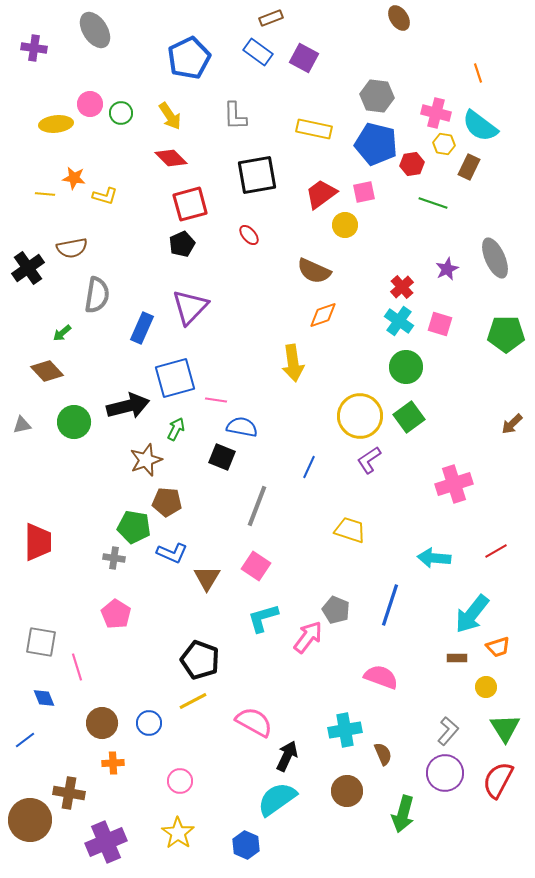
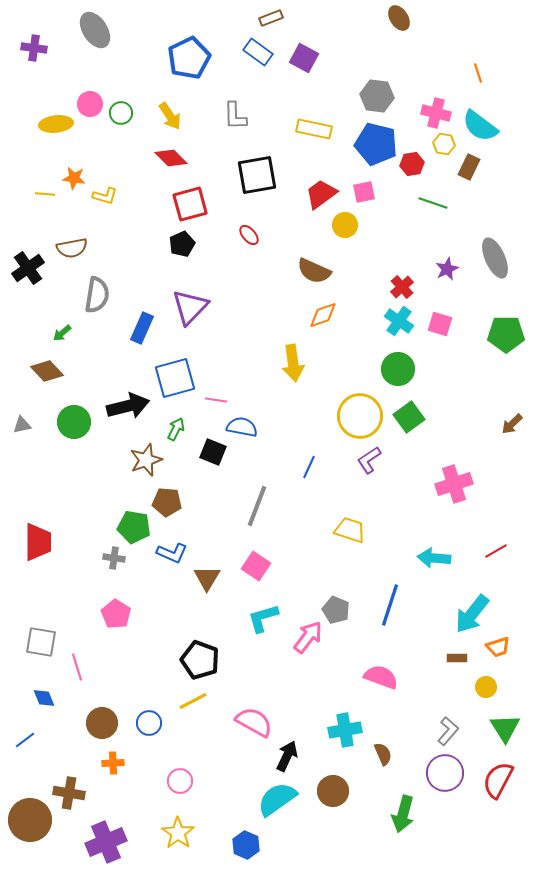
green circle at (406, 367): moved 8 px left, 2 px down
black square at (222, 457): moved 9 px left, 5 px up
brown circle at (347, 791): moved 14 px left
